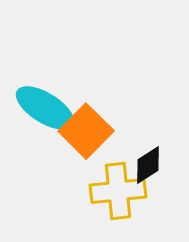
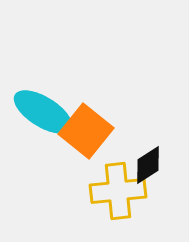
cyan ellipse: moved 2 px left, 4 px down
orange square: rotated 6 degrees counterclockwise
